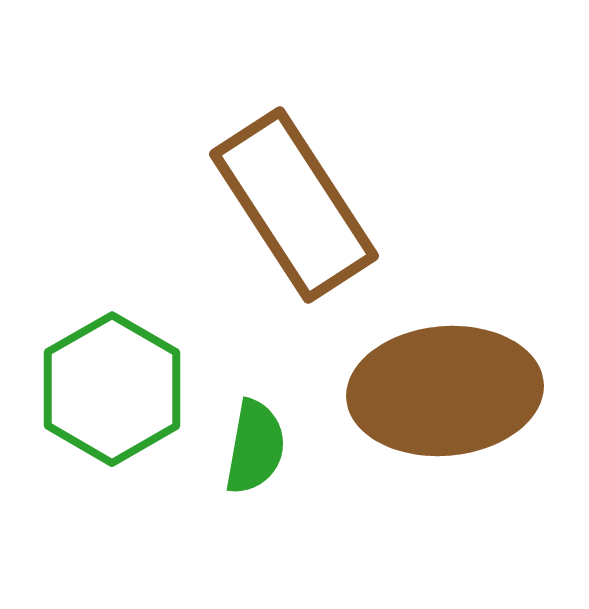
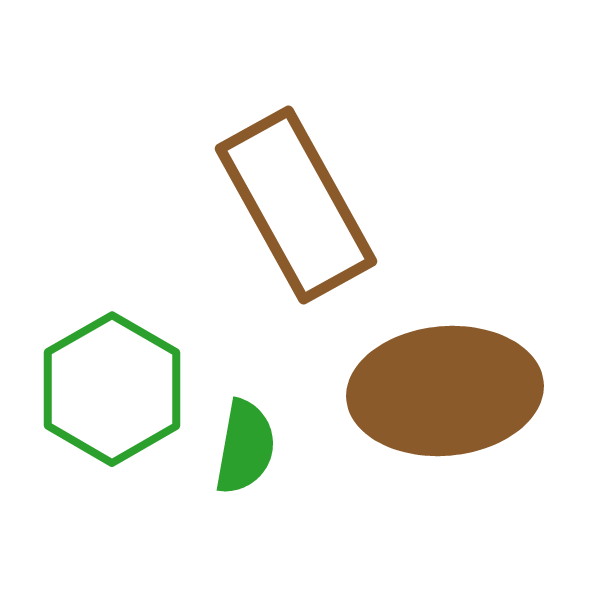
brown rectangle: moved 2 px right; rotated 4 degrees clockwise
green semicircle: moved 10 px left
